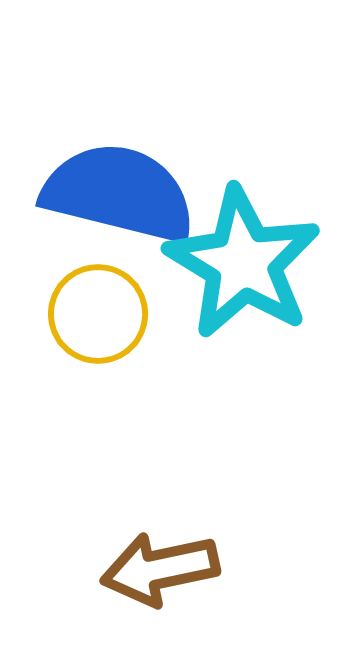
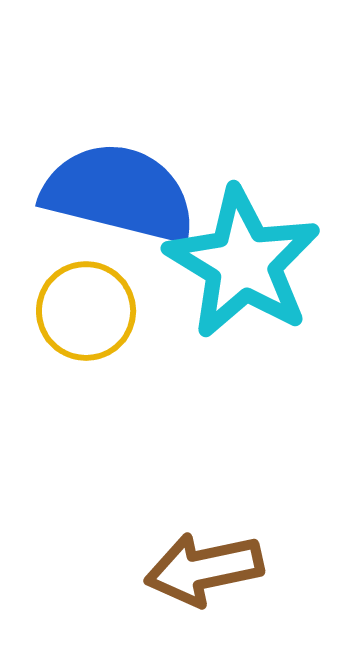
yellow circle: moved 12 px left, 3 px up
brown arrow: moved 44 px right
